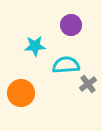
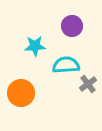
purple circle: moved 1 px right, 1 px down
